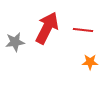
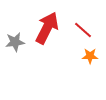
red line: rotated 36 degrees clockwise
orange star: moved 6 px up
